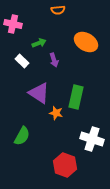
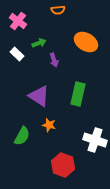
pink cross: moved 5 px right, 3 px up; rotated 24 degrees clockwise
white rectangle: moved 5 px left, 7 px up
purple triangle: moved 3 px down
green rectangle: moved 2 px right, 3 px up
orange star: moved 7 px left, 12 px down
white cross: moved 3 px right, 1 px down
red hexagon: moved 2 px left
